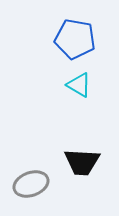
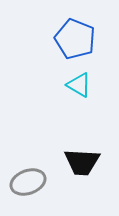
blue pentagon: rotated 12 degrees clockwise
gray ellipse: moved 3 px left, 2 px up
